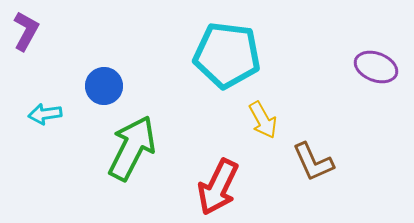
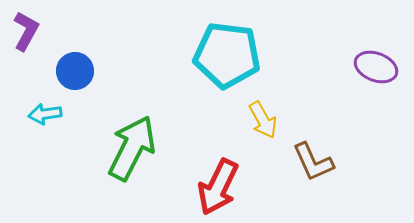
blue circle: moved 29 px left, 15 px up
